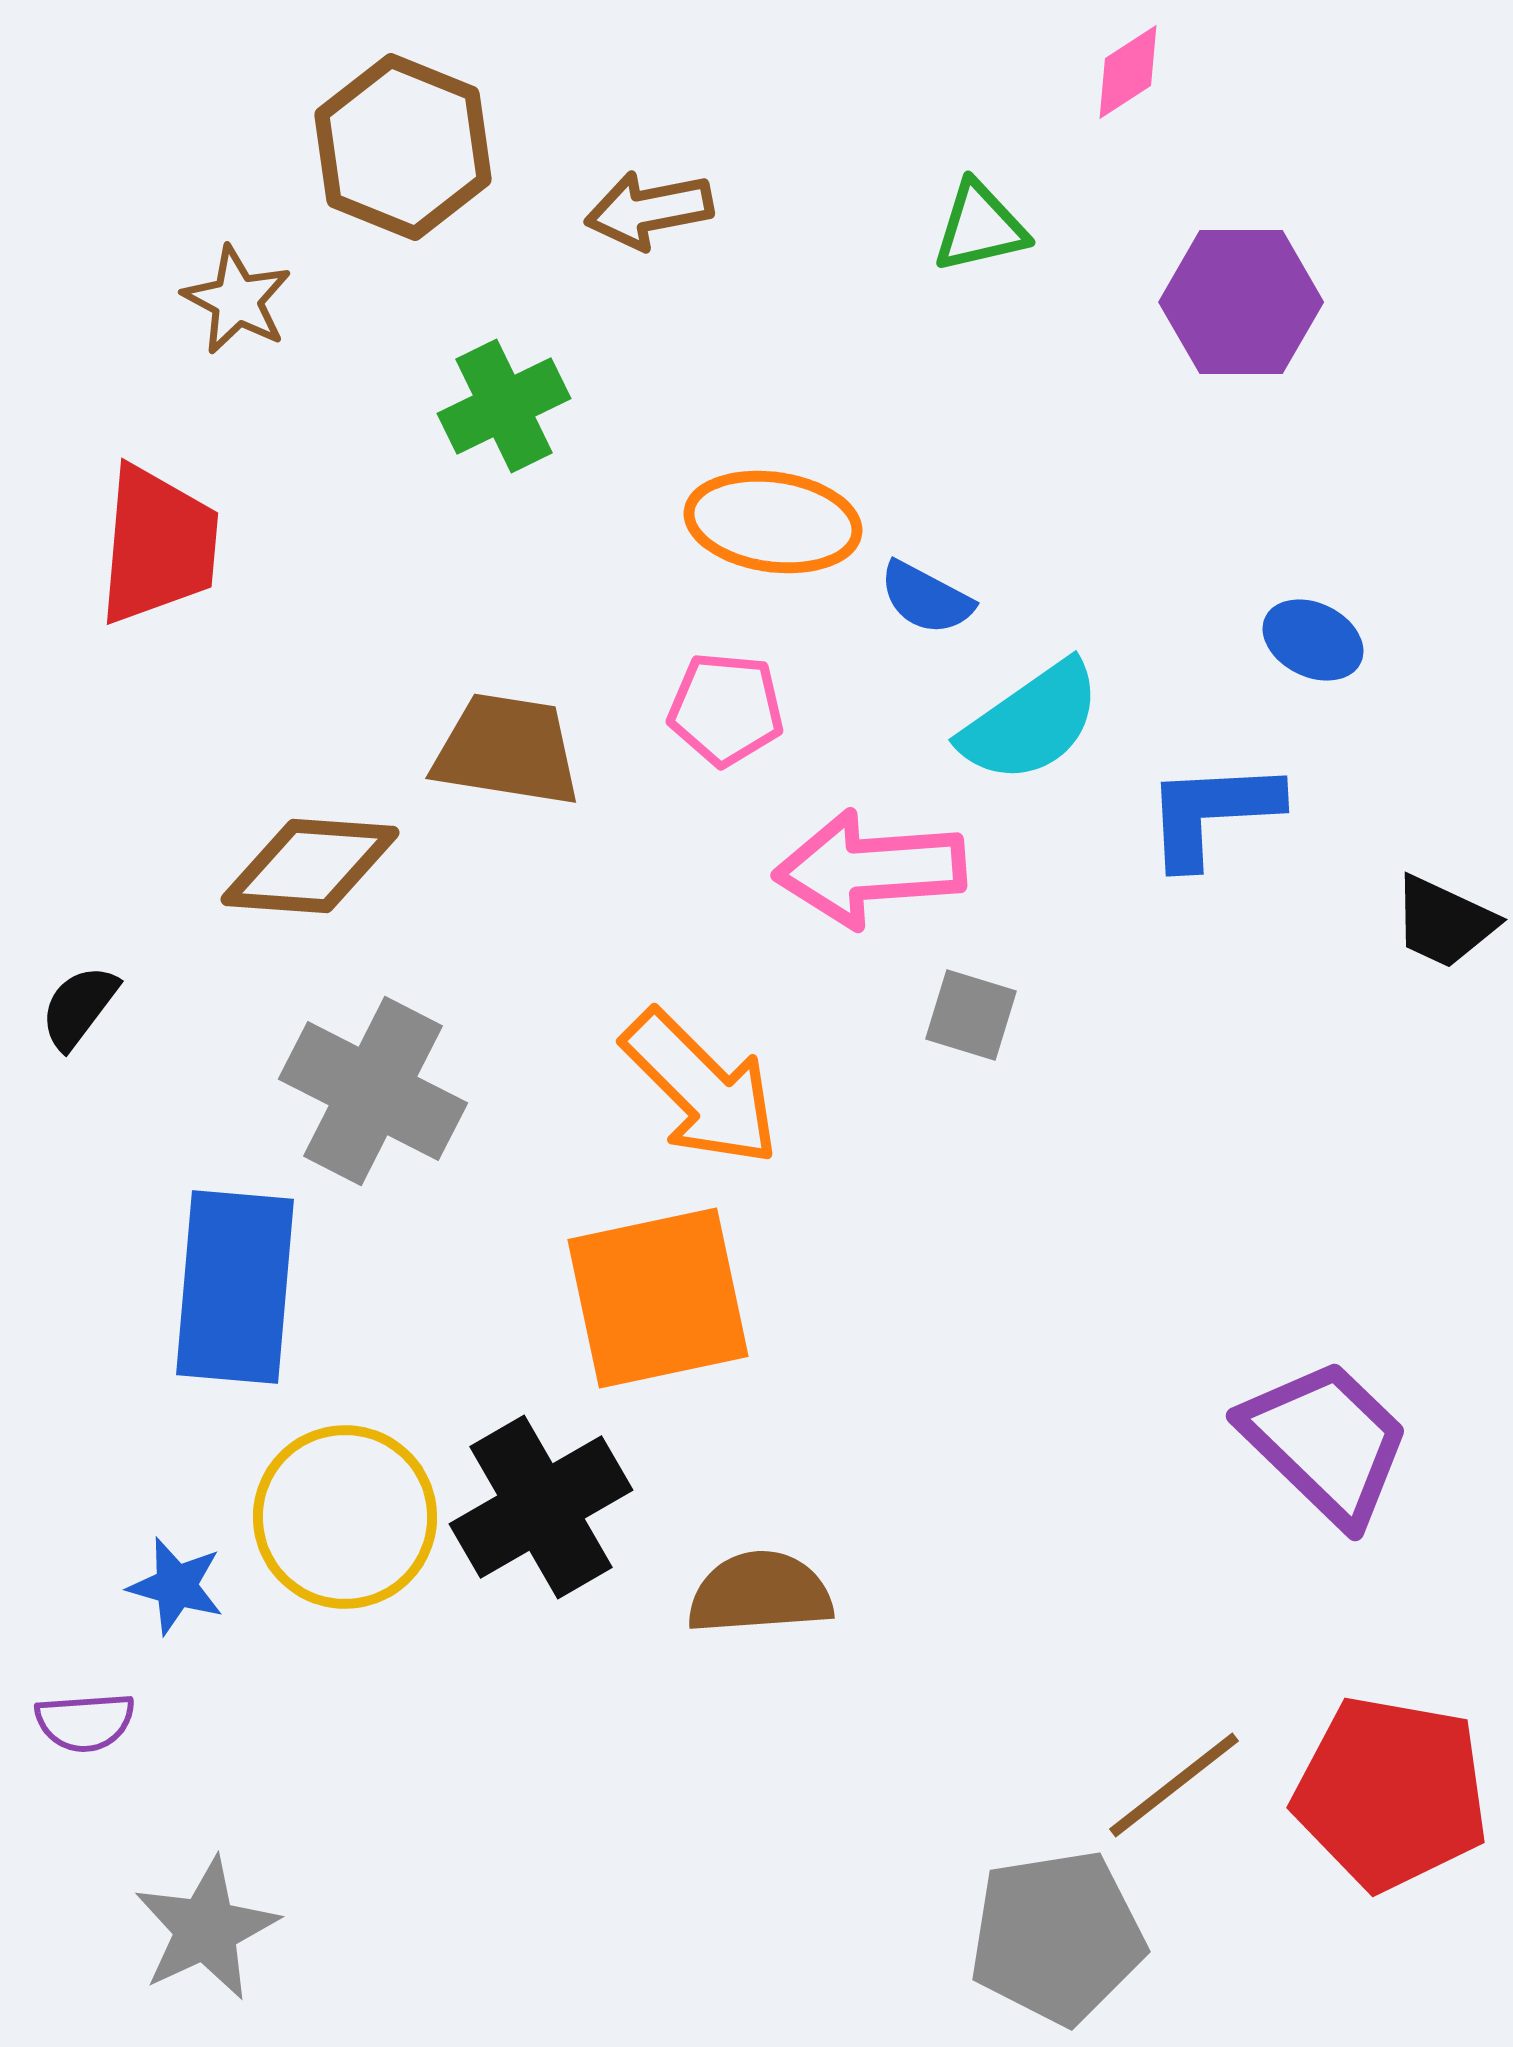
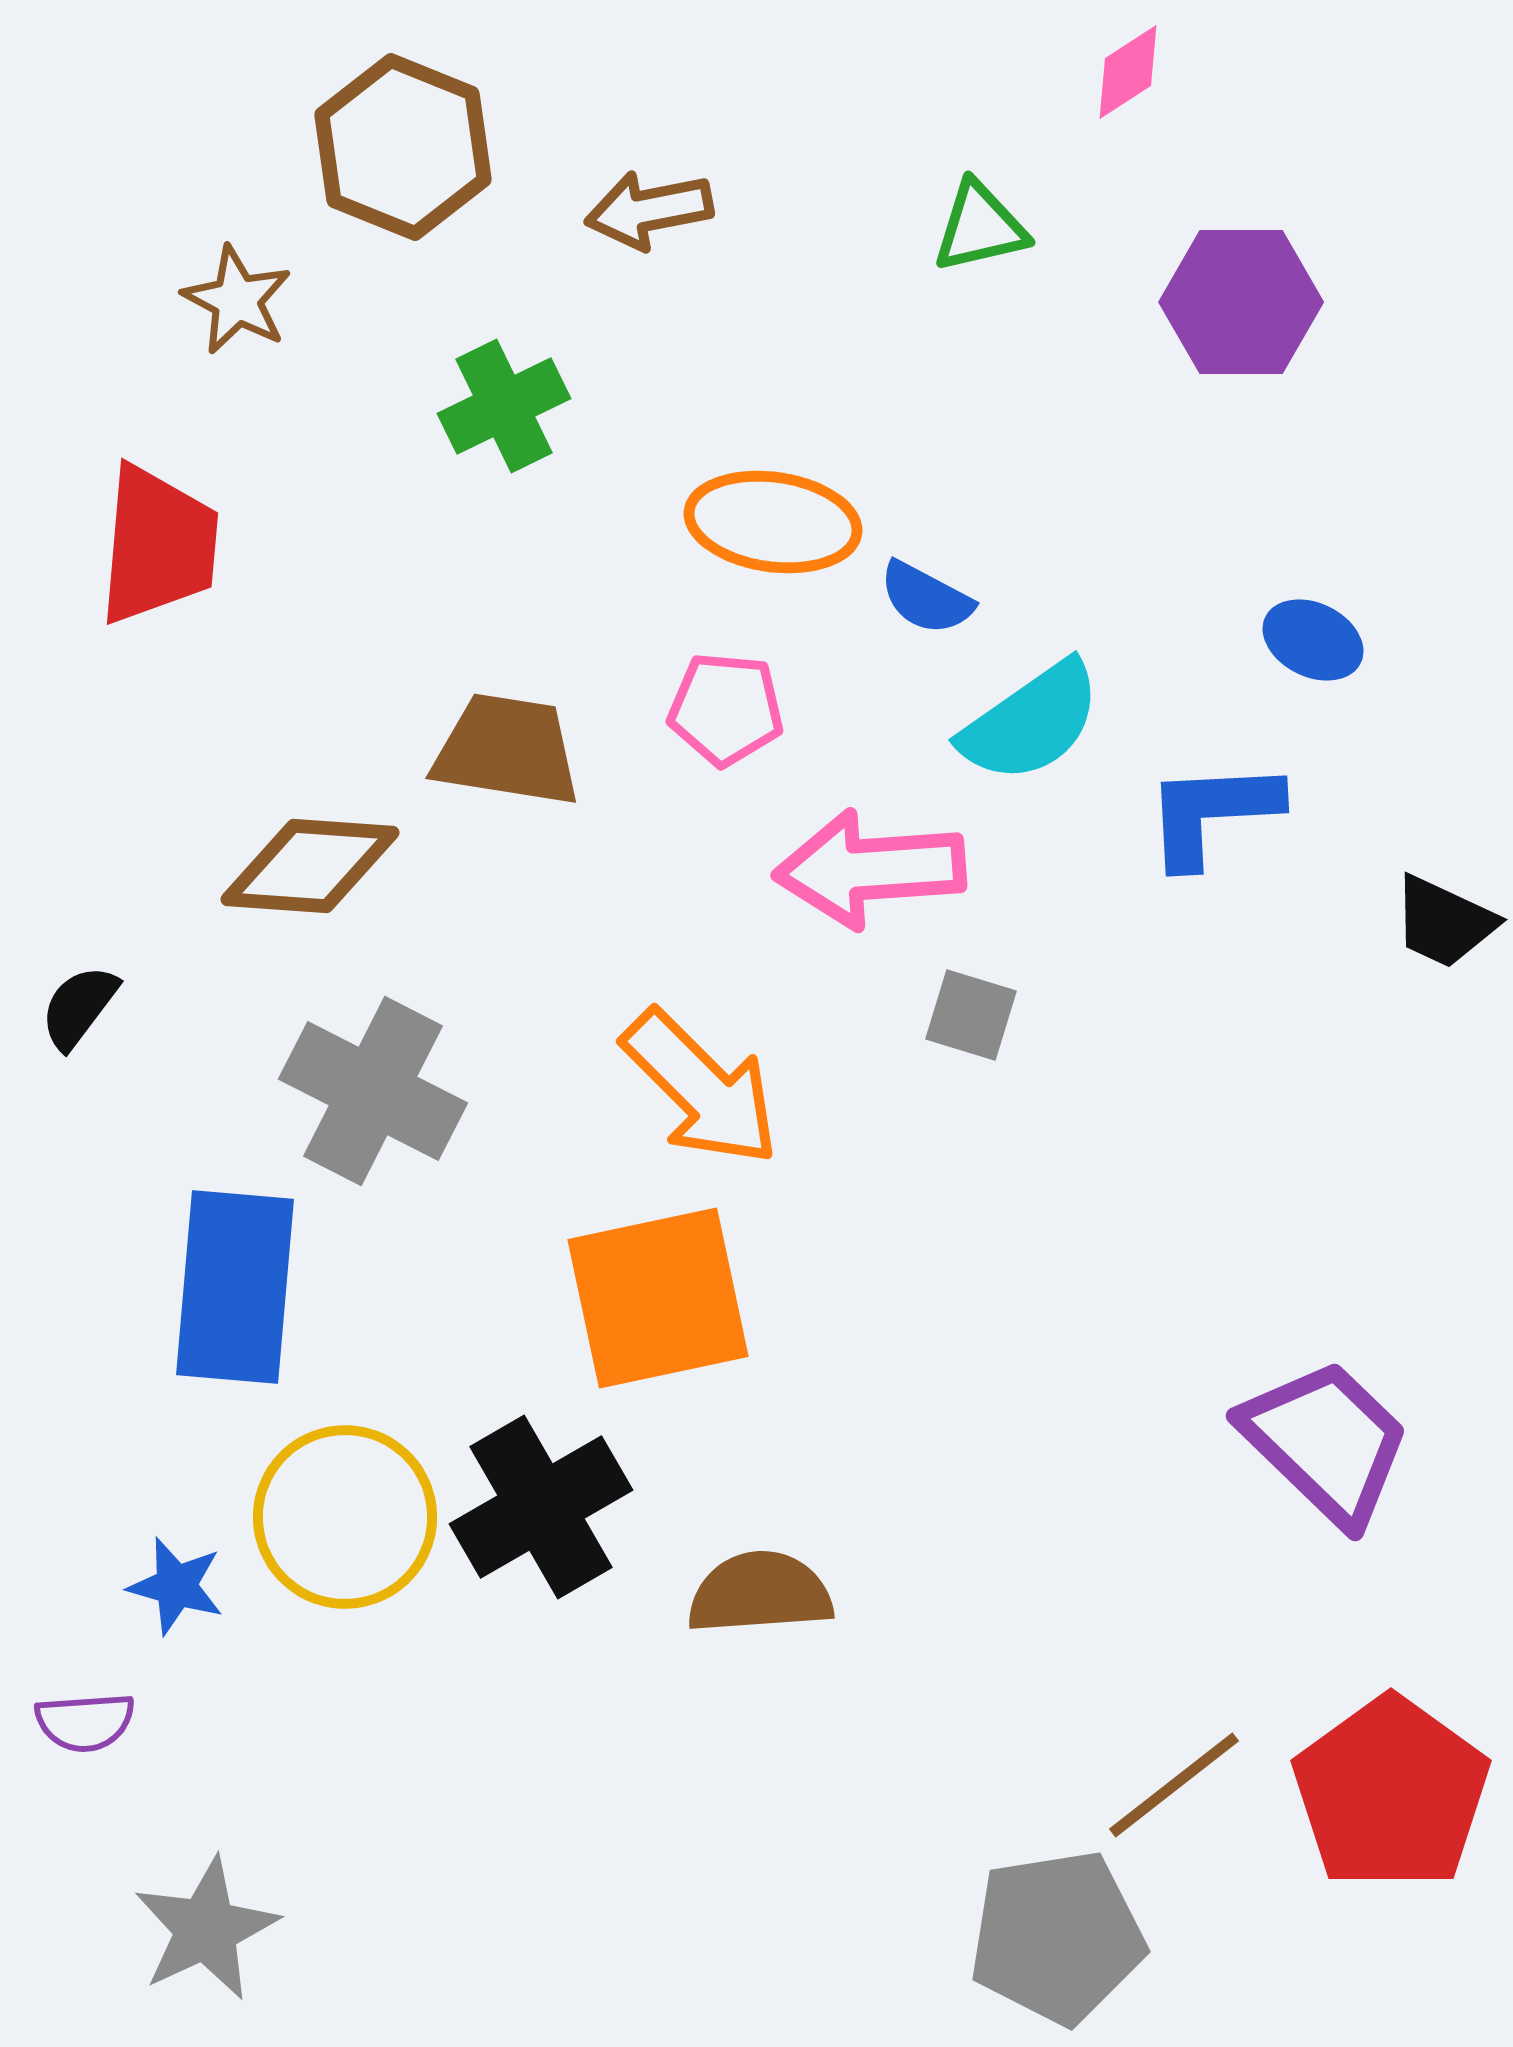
red pentagon: rotated 26 degrees clockwise
